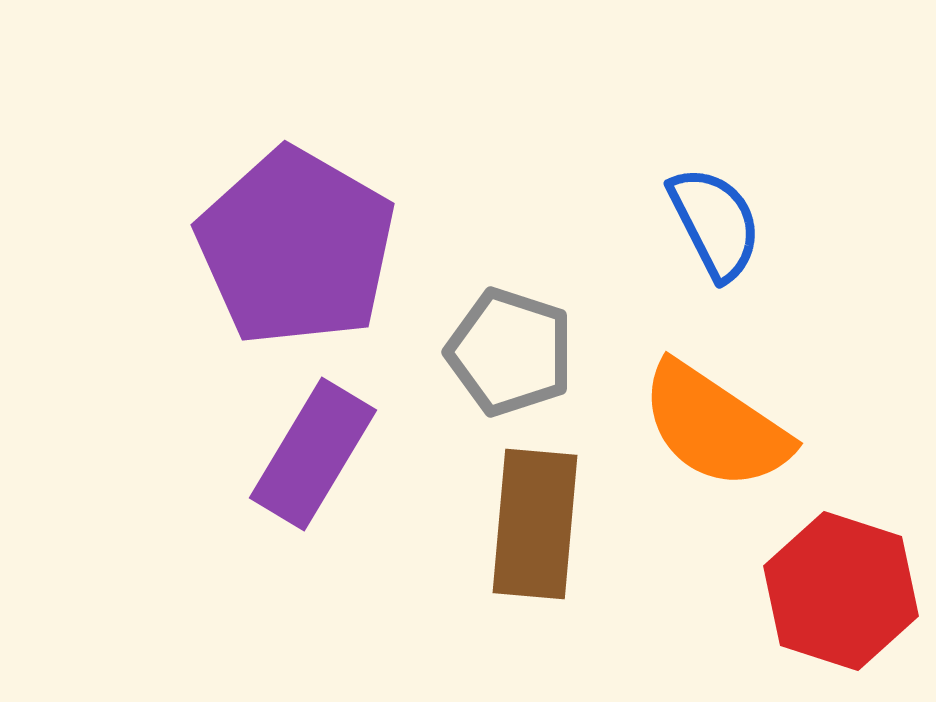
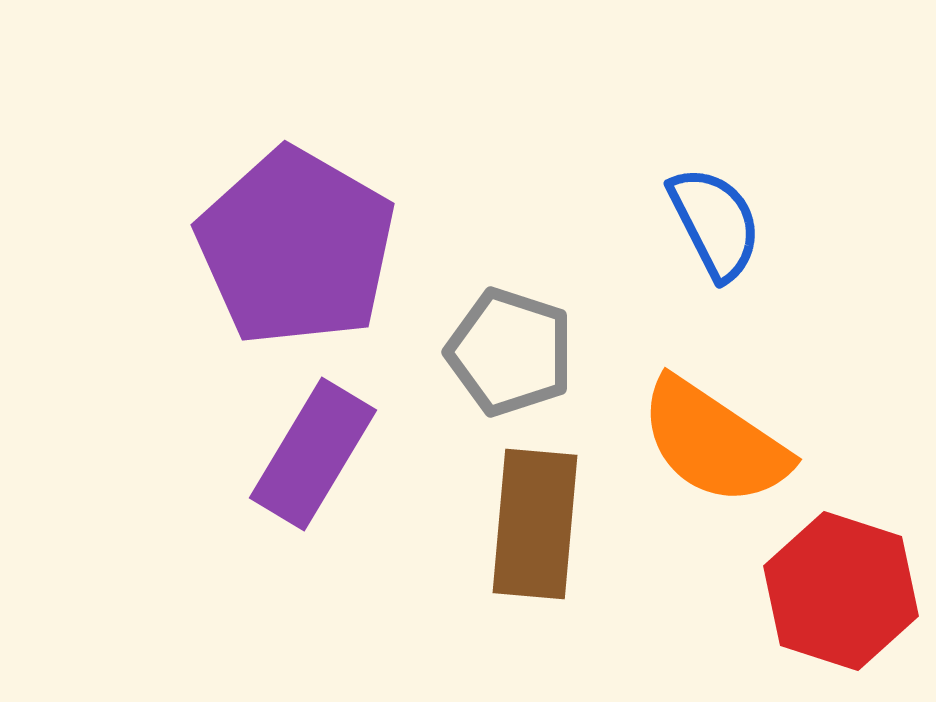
orange semicircle: moved 1 px left, 16 px down
